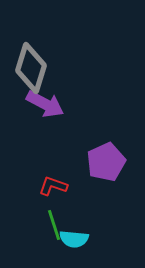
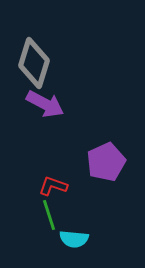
gray diamond: moved 3 px right, 5 px up
green line: moved 5 px left, 10 px up
